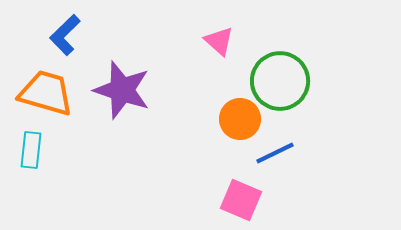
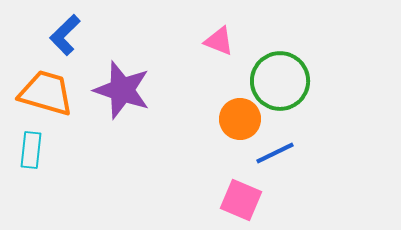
pink triangle: rotated 20 degrees counterclockwise
